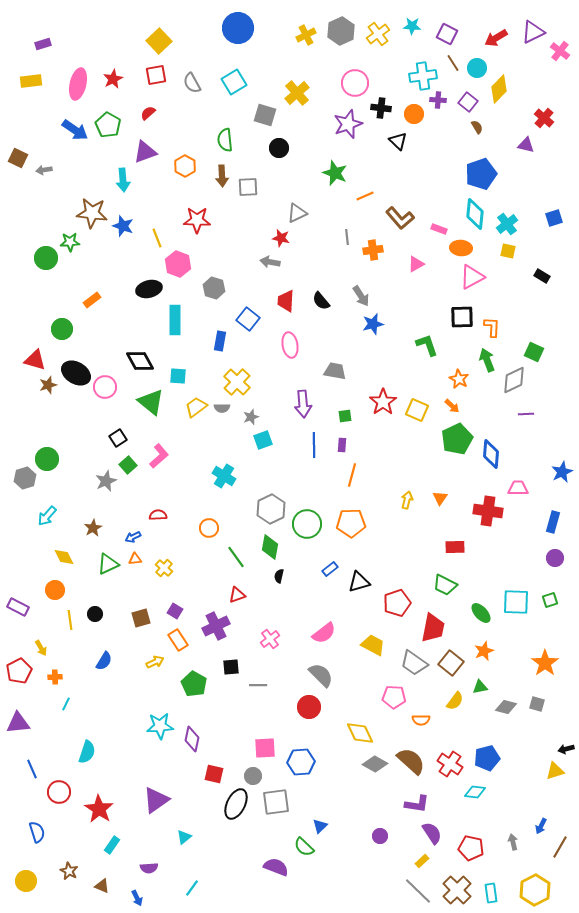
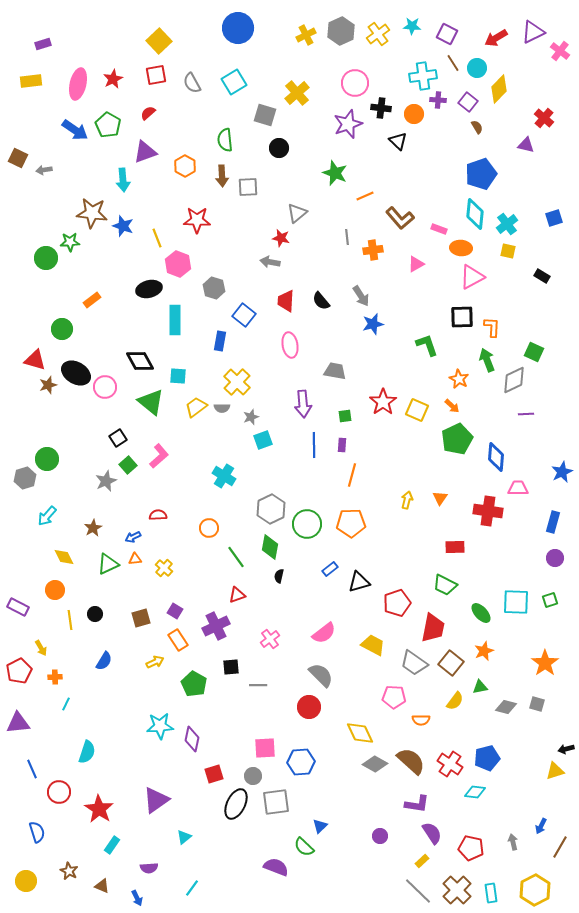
gray triangle at (297, 213): rotated 15 degrees counterclockwise
blue square at (248, 319): moved 4 px left, 4 px up
blue diamond at (491, 454): moved 5 px right, 3 px down
red square at (214, 774): rotated 30 degrees counterclockwise
